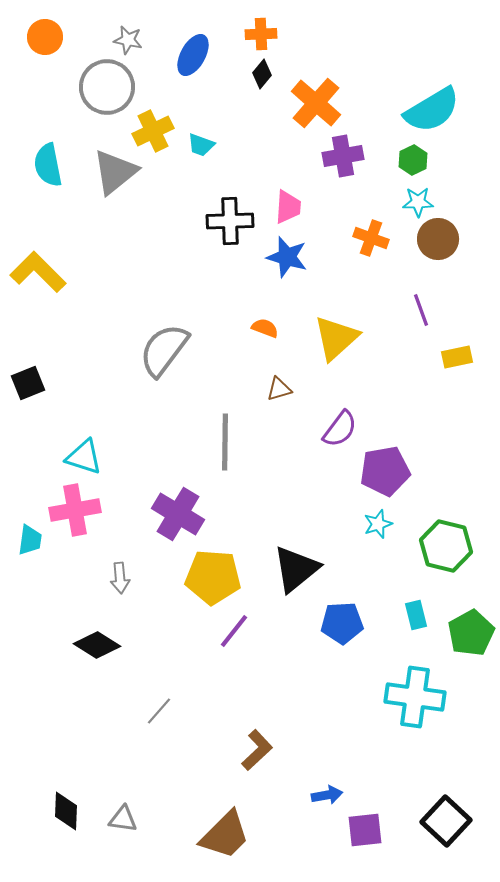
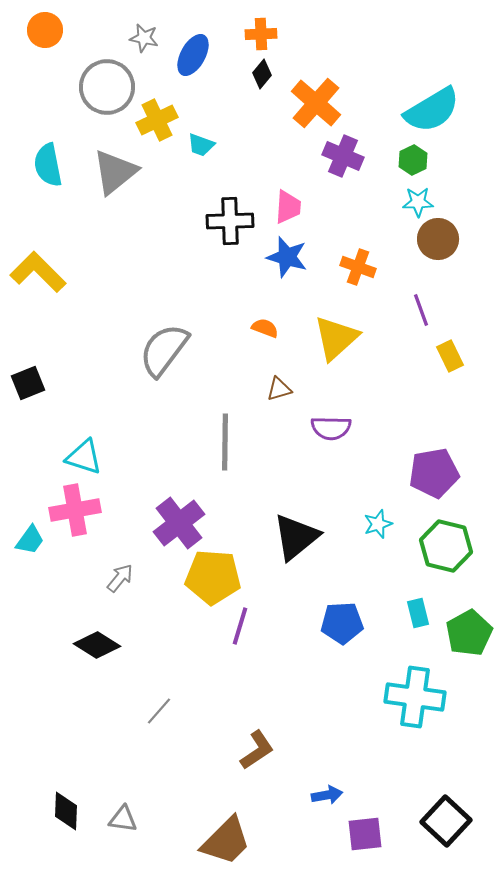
orange circle at (45, 37): moved 7 px up
gray star at (128, 40): moved 16 px right, 2 px up
yellow cross at (153, 131): moved 4 px right, 11 px up
purple cross at (343, 156): rotated 33 degrees clockwise
orange cross at (371, 238): moved 13 px left, 29 px down
yellow rectangle at (457, 357): moved 7 px left, 1 px up; rotated 76 degrees clockwise
purple semicircle at (340, 429): moved 9 px left, 1 px up; rotated 54 degrees clockwise
purple pentagon at (385, 471): moved 49 px right, 2 px down
purple cross at (178, 514): moved 1 px right, 9 px down; rotated 21 degrees clockwise
cyan trapezoid at (30, 540): rotated 28 degrees clockwise
black triangle at (296, 569): moved 32 px up
gray arrow at (120, 578): rotated 136 degrees counterclockwise
cyan rectangle at (416, 615): moved 2 px right, 2 px up
purple line at (234, 631): moved 6 px right, 5 px up; rotated 21 degrees counterclockwise
green pentagon at (471, 633): moved 2 px left
brown L-shape at (257, 750): rotated 9 degrees clockwise
purple square at (365, 830): moved 4 px down
brown trapezoid at (225, 835): moved 1 px right, 6 px down
